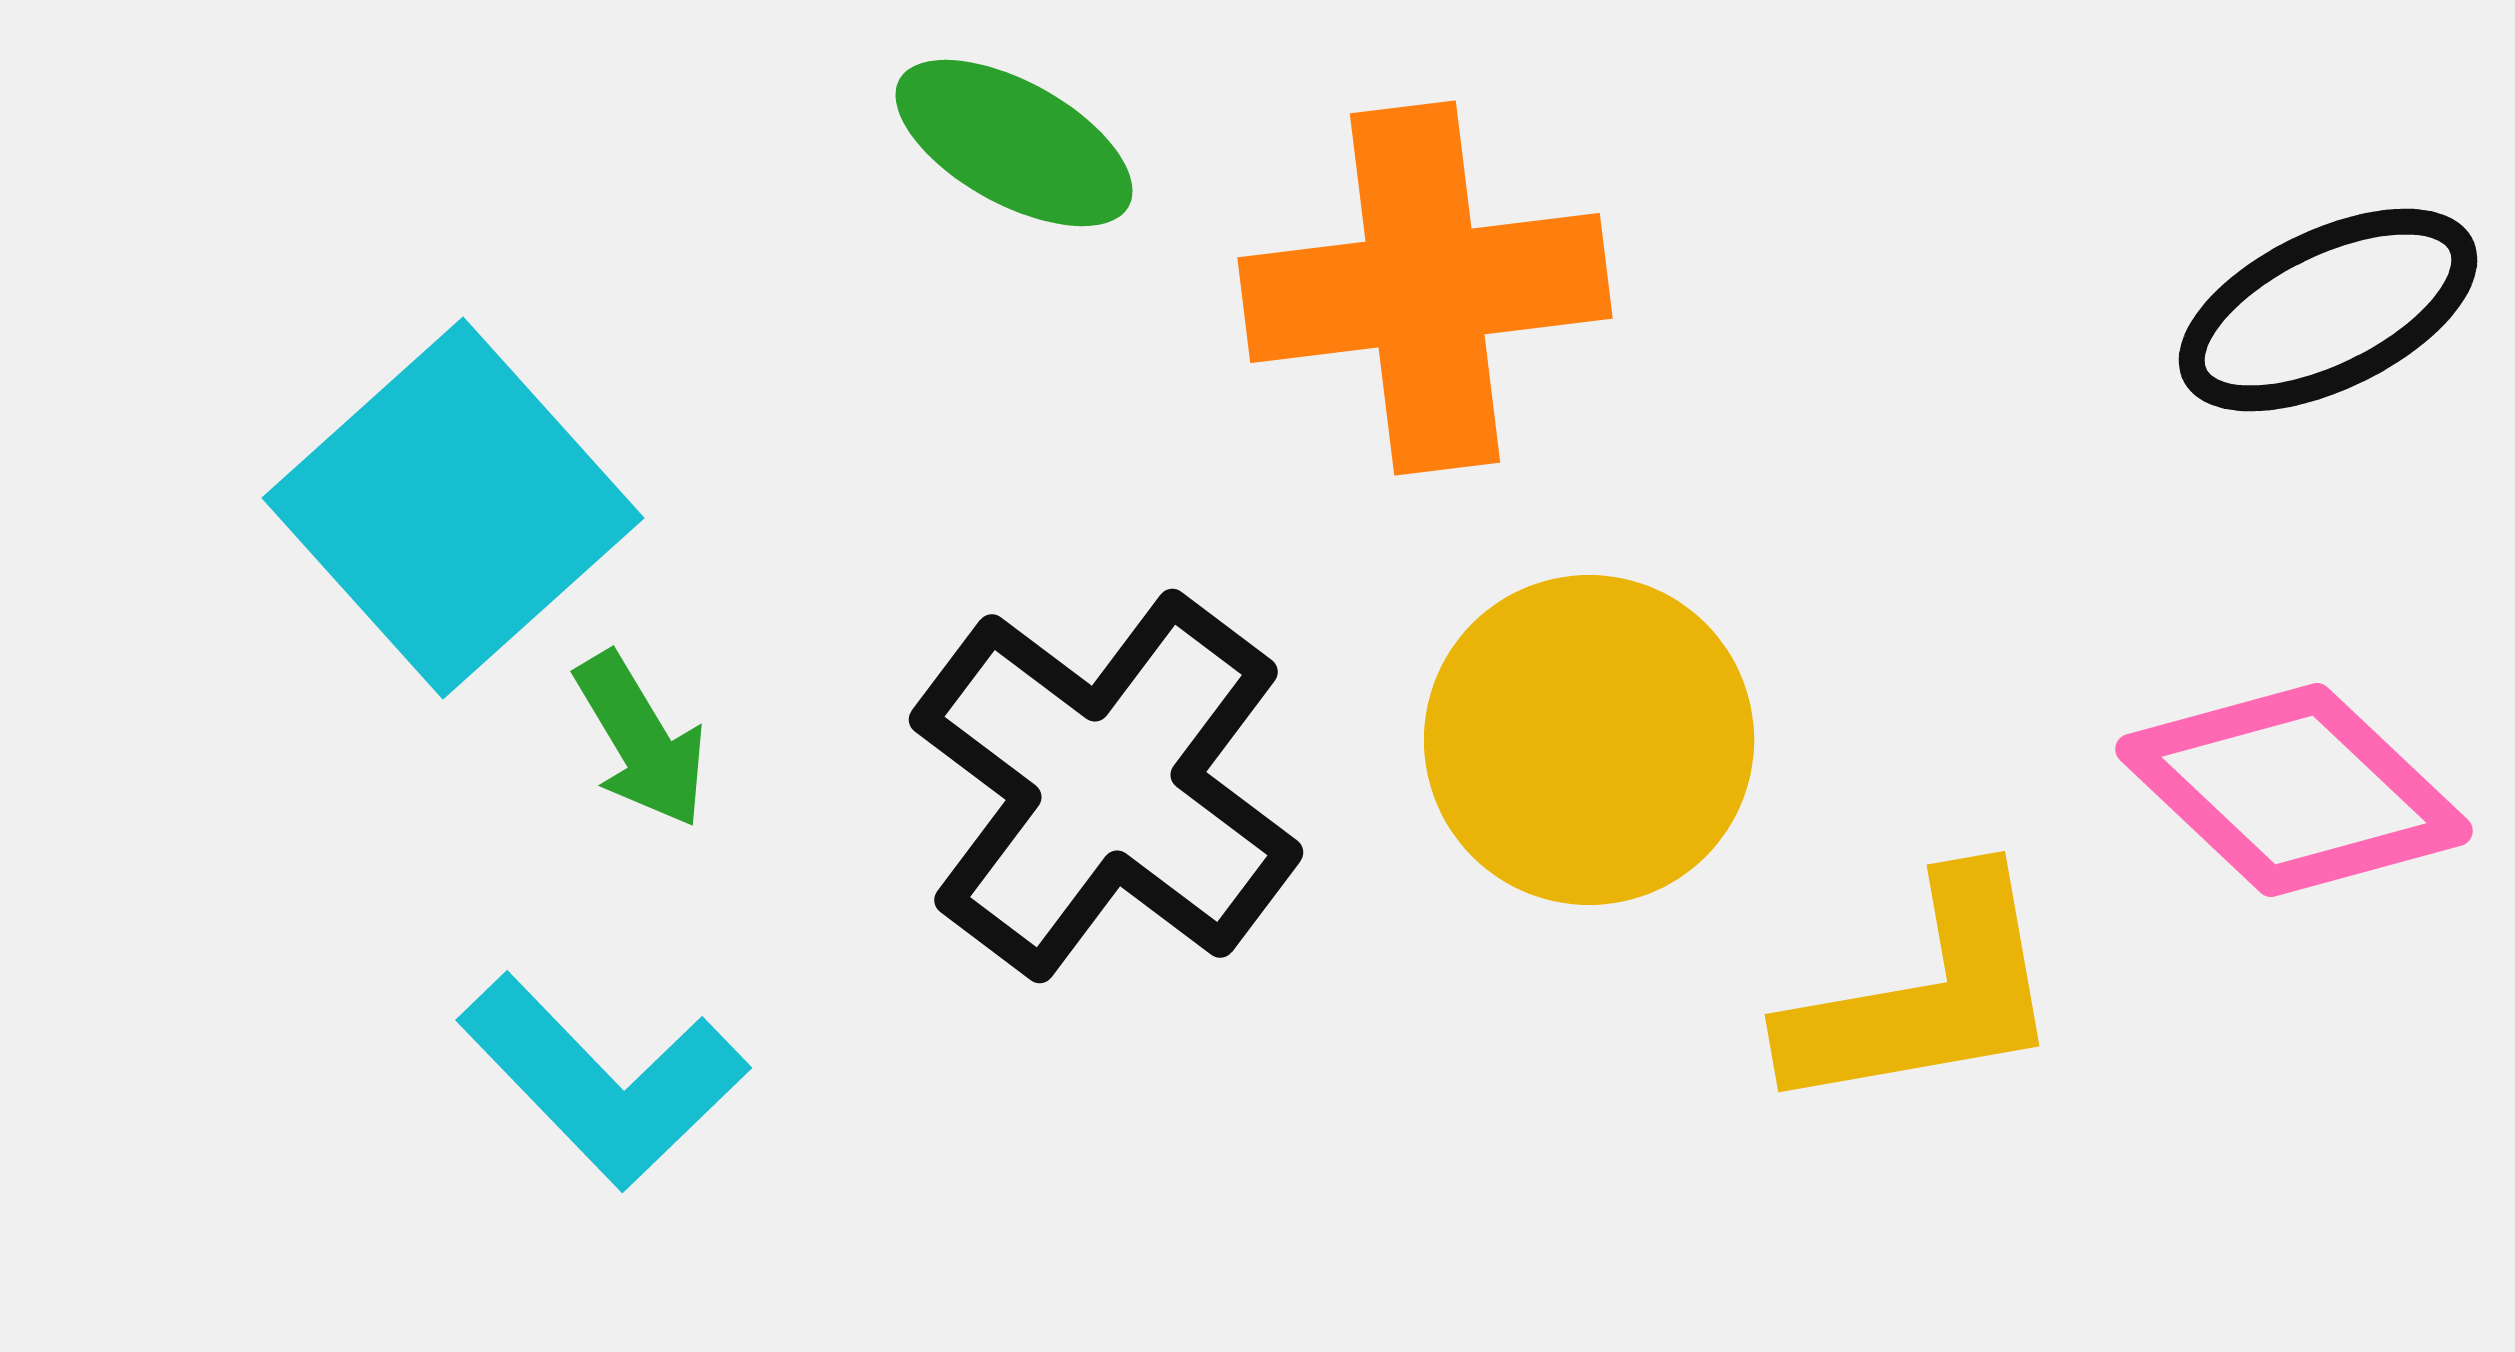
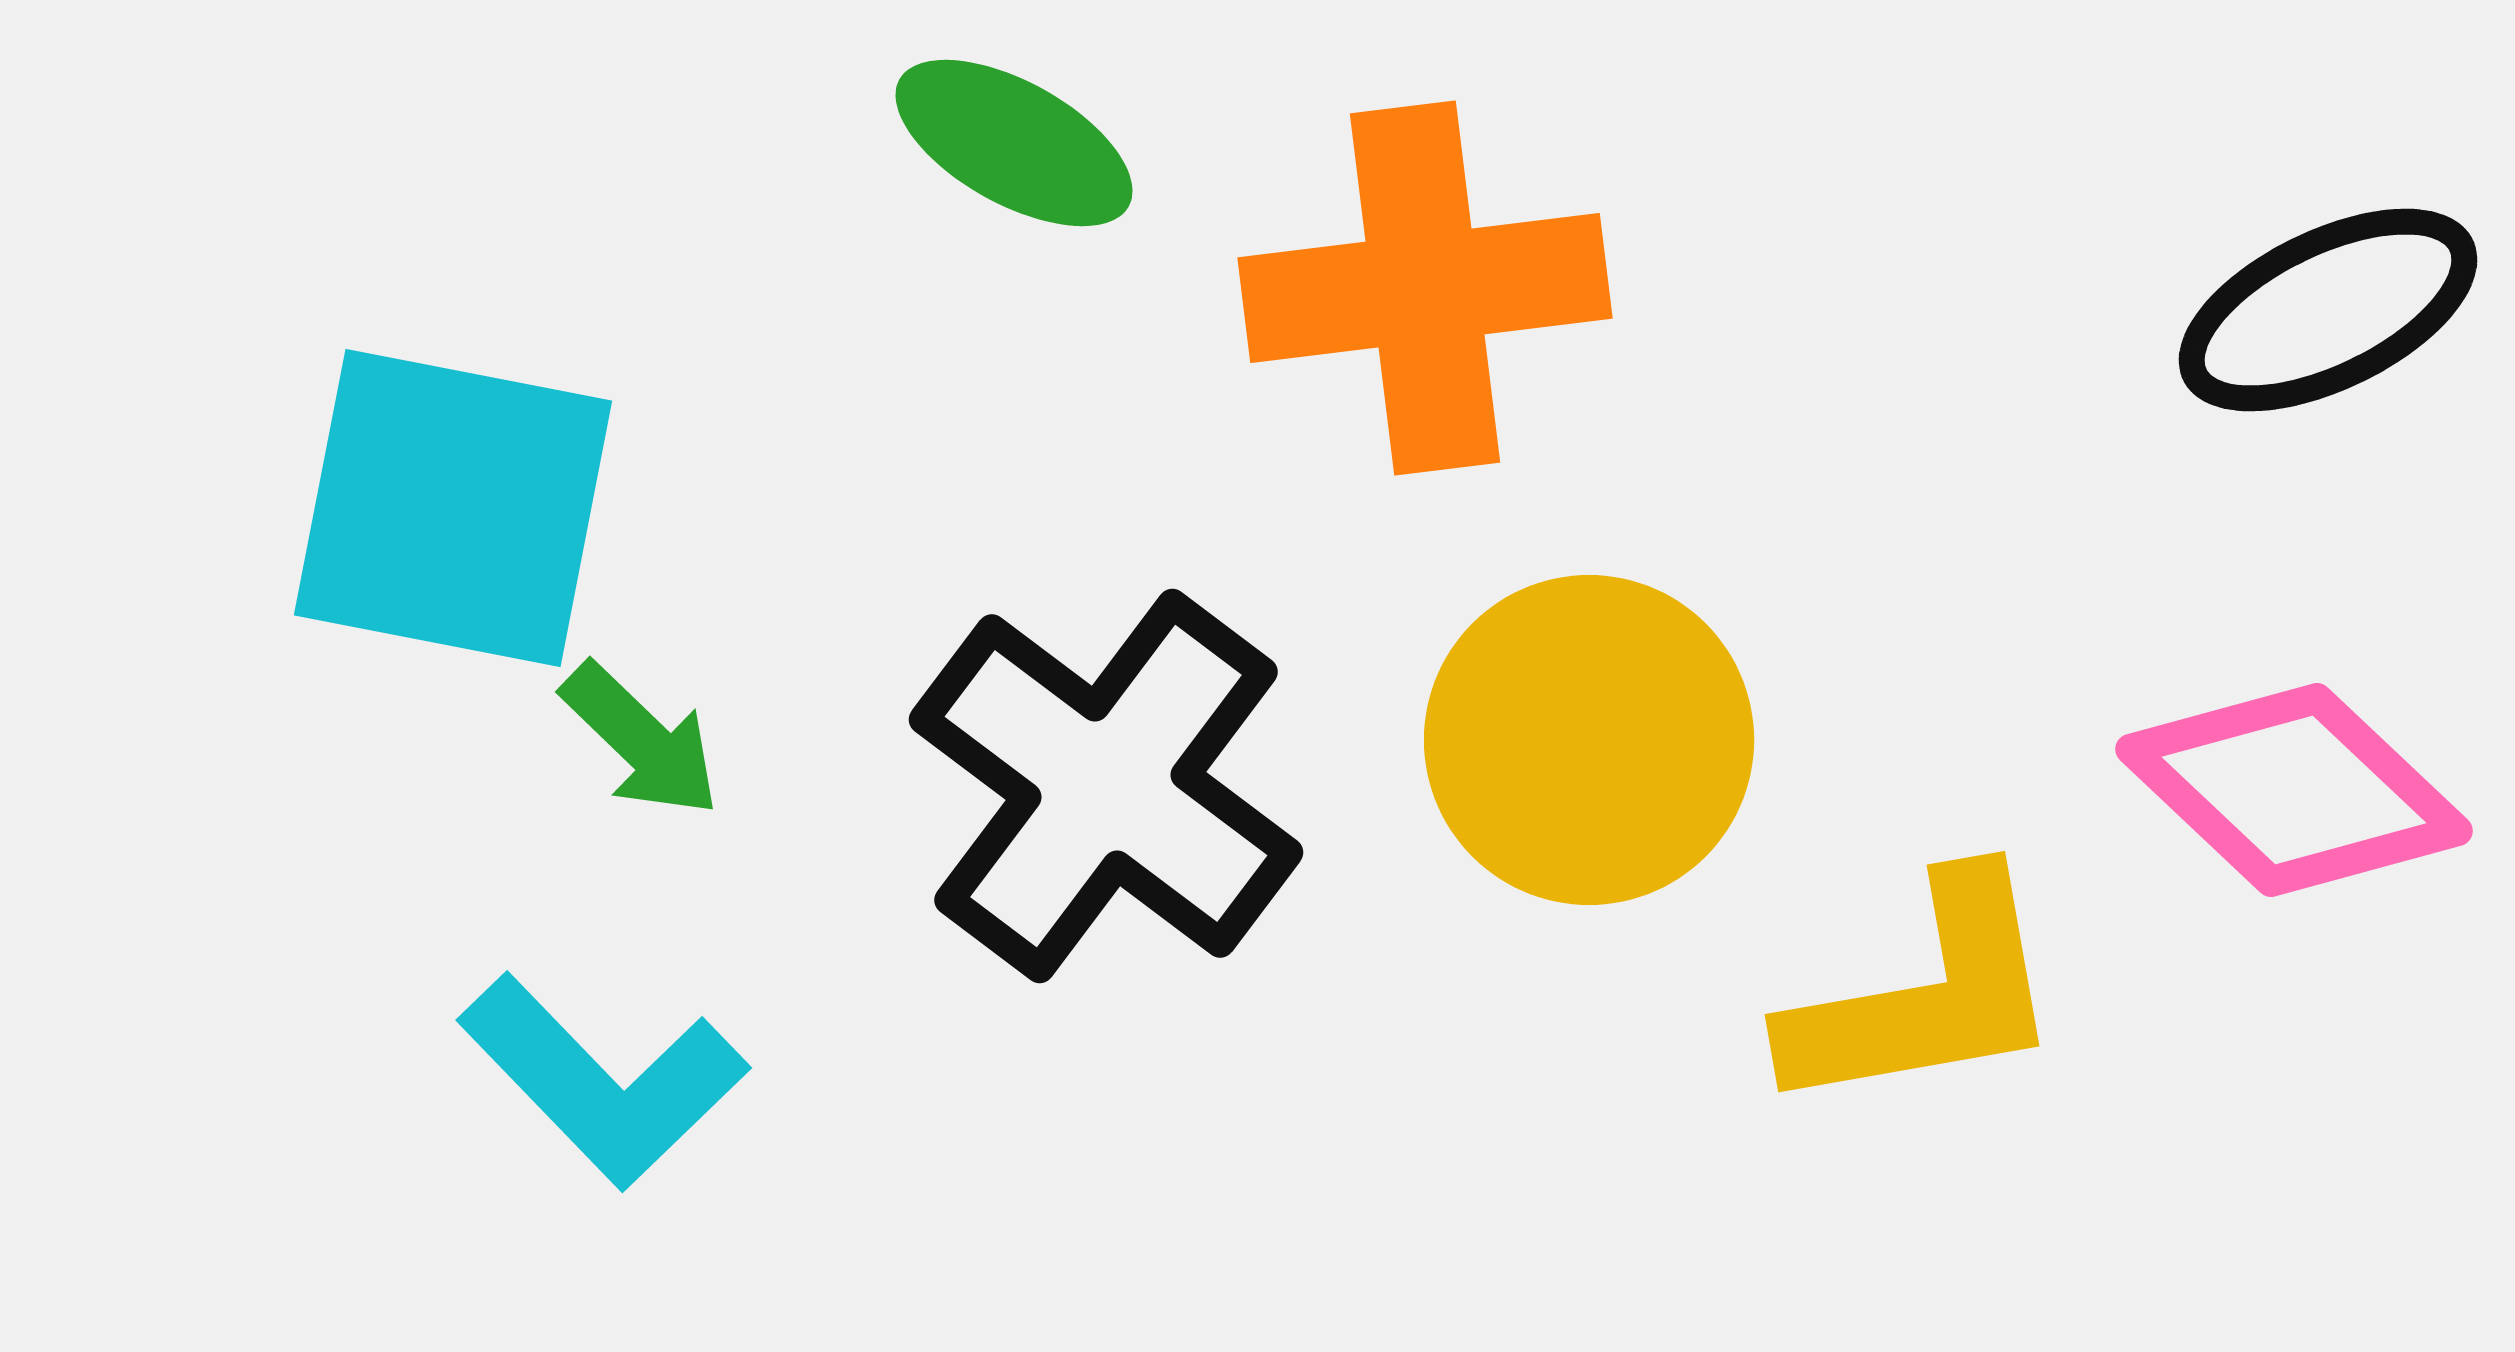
cyan square: rotated 37 degrees counterclockwise
green arrow: rotated 15 degrees counterclockwise
